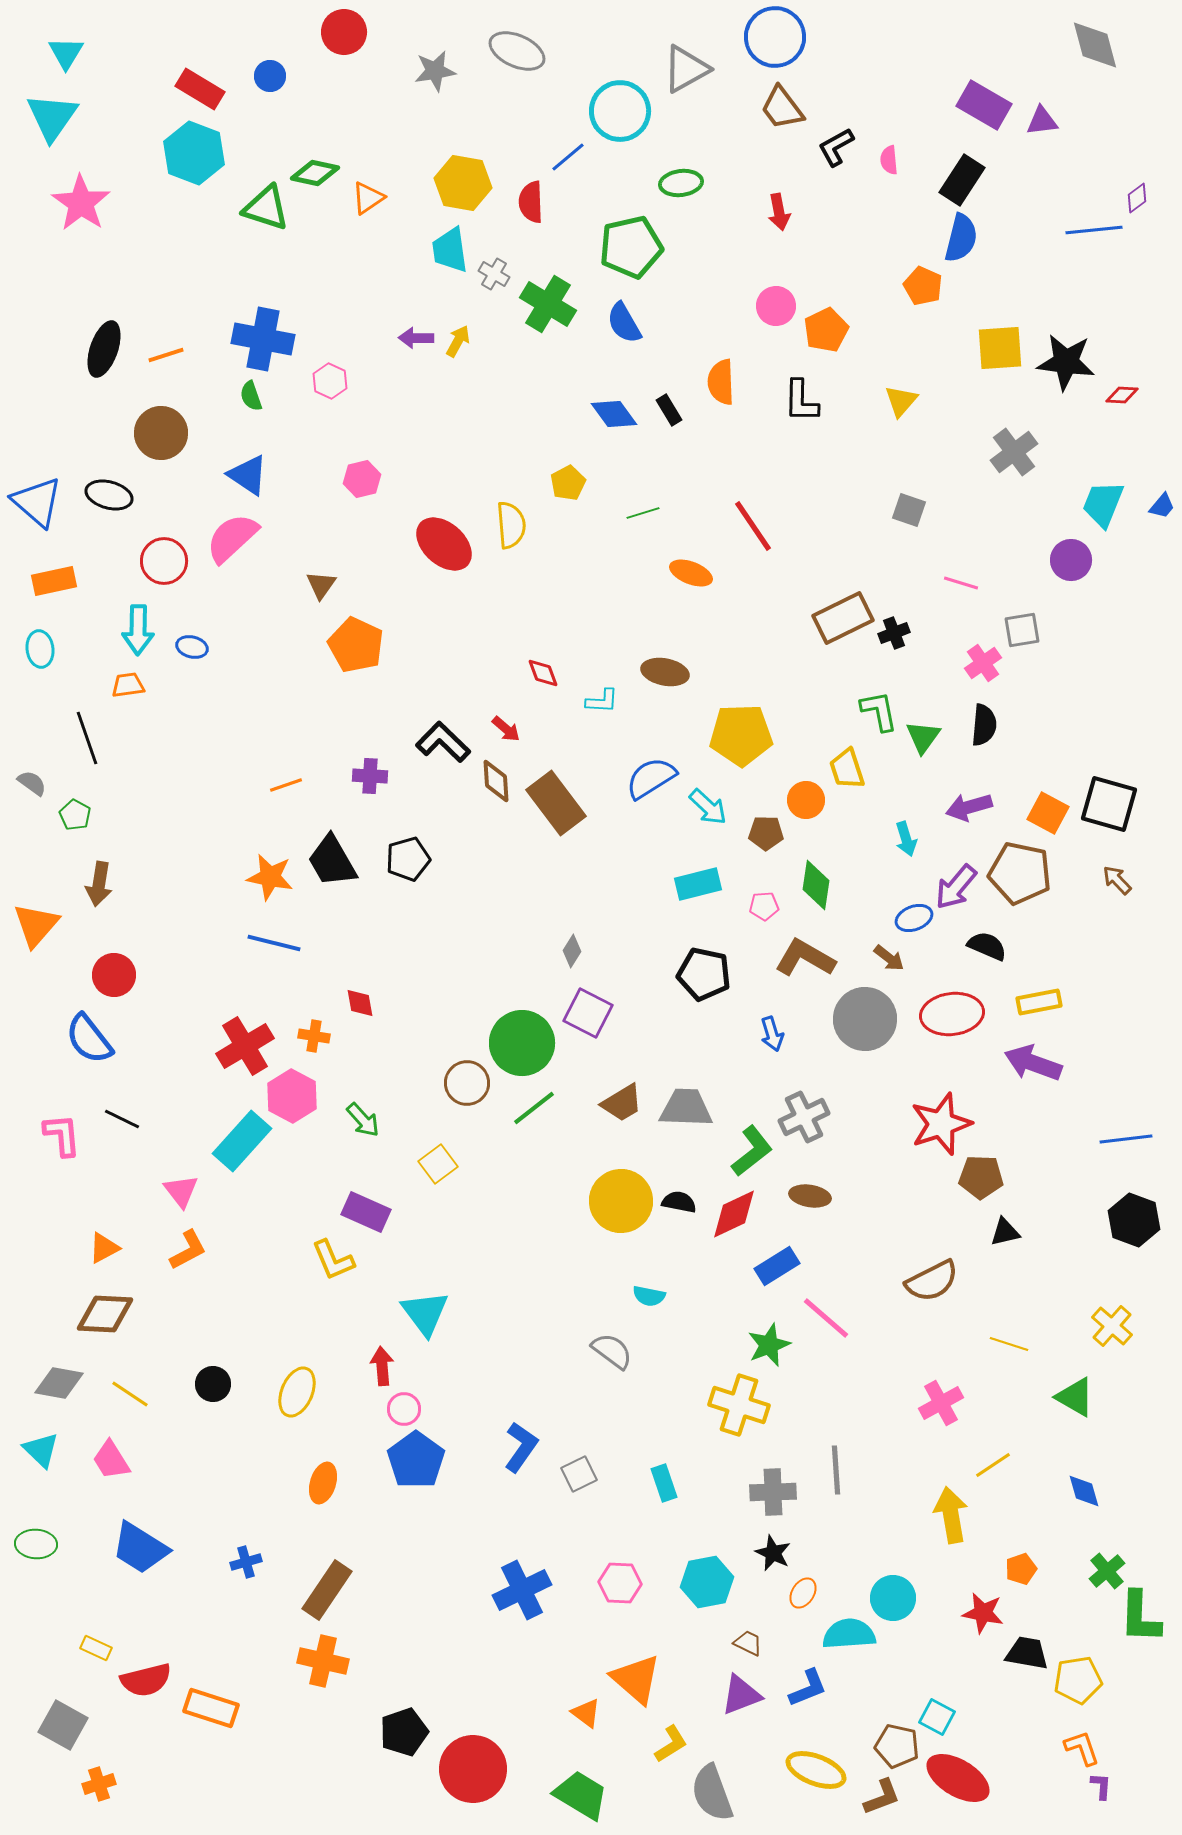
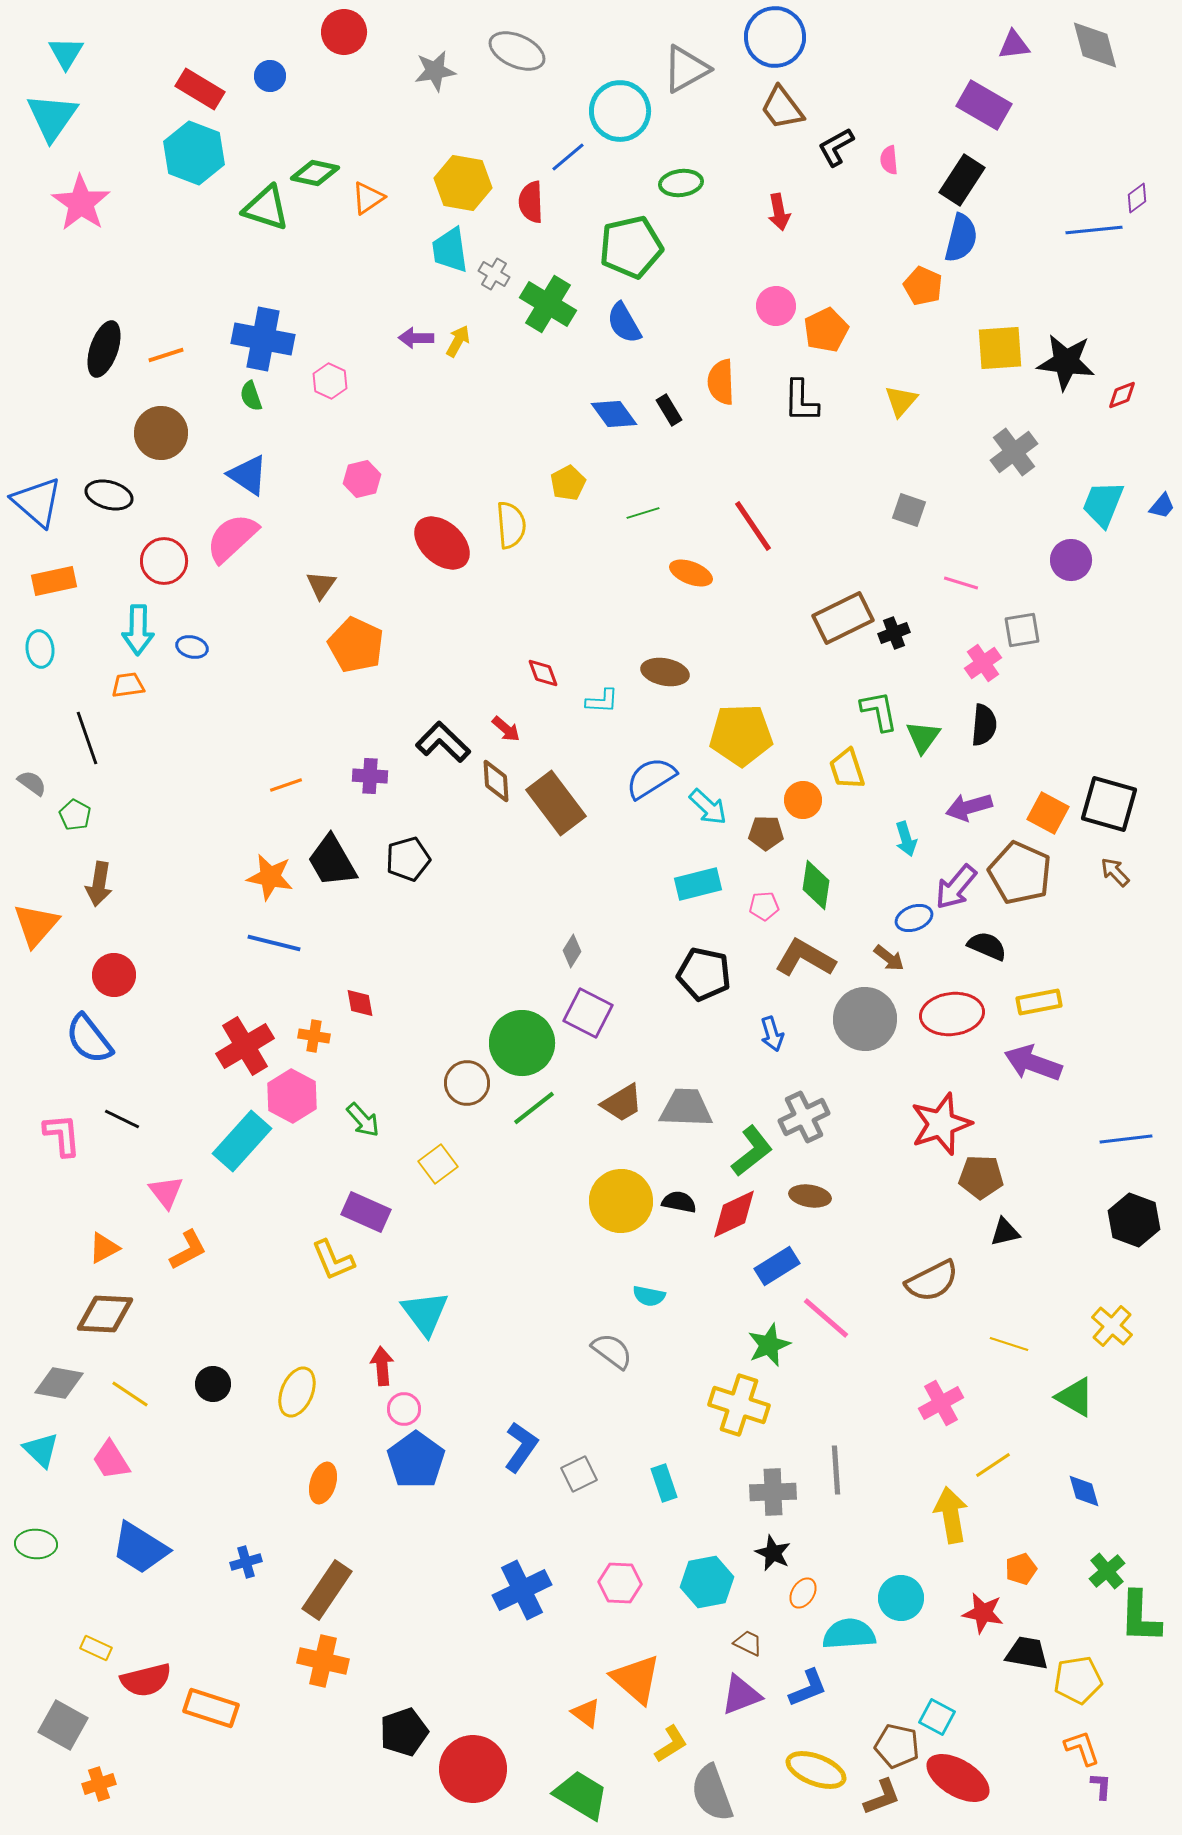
purple triangle at (1042, 121): moved 28 px left, 76 px up
red diamond at (1122, 395): rotated 24 degrees counterclockwise
red ellipse at (444, 544): moved 2 px left, 1 px up
orange circle at (806, 800): moved 3 px left
brown pentagon at (1020, 873): rotated 12 degrees clockwise
brown arrow at (1117, 880): moved 2 px left, 8 px up
pink triangle at (181, 1191): moved 15 px left, 1 px down
cyan circle at (893, 1598): moved 8 px right
